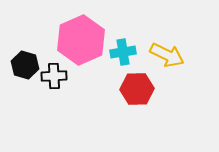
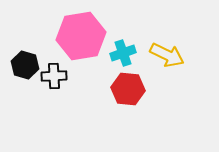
pink hexagon: moved 4 px up; rotated 15 degrees clockwise
cyan cross: moved 1 px down; rotated 10 degrees counterclockwise
red hexagon: moved 9 px left; rotated 8 degrees clockwise
